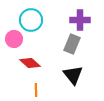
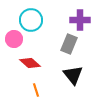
gray rectangle: moved 3 px left
orange line: rotated 16 degrees counterclockwise
